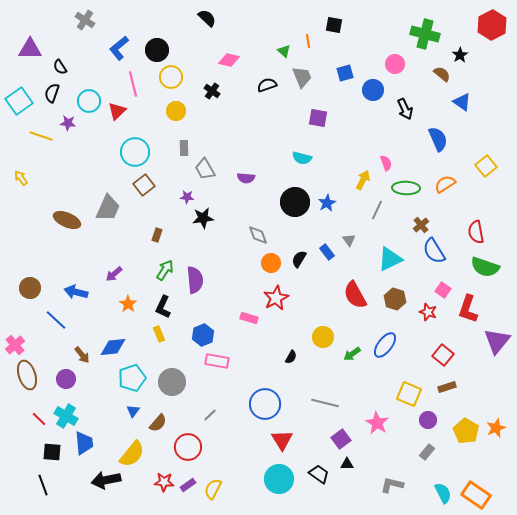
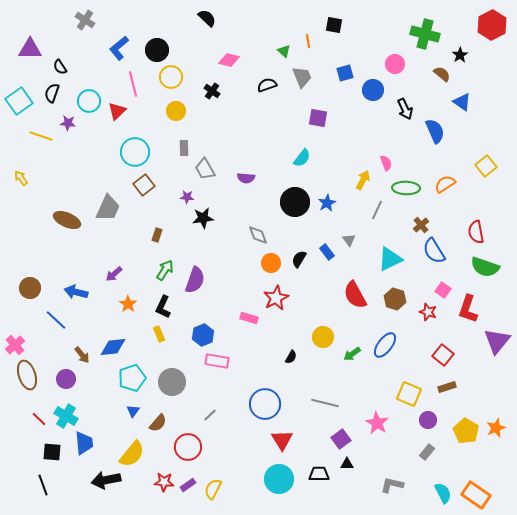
blue semicircle at (438, 139): moved 3 px left, 8 px up
cyan semicircle at (302, 158): rotated 66 degrees counterclockwise
purple semicircle at (195, 280): rotated 24 degrees clockwise
black trapezoid at (319, 474): rotated 35 degrees counterclockwise
